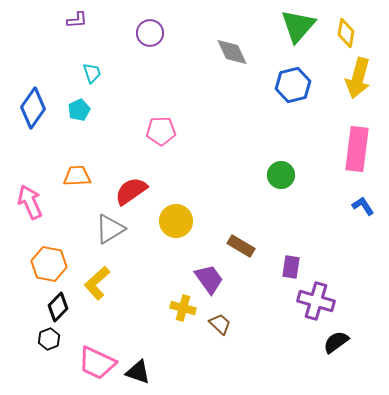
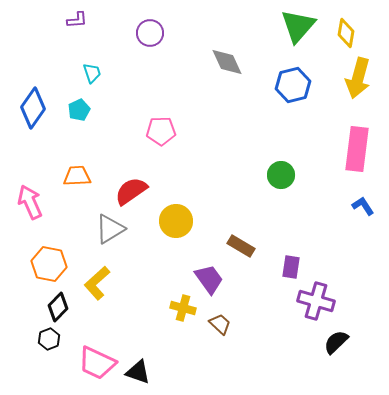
gray diamond: moved 5 px left, 10 px down
black semicircle: rotated 8 degrees counterclockwise
